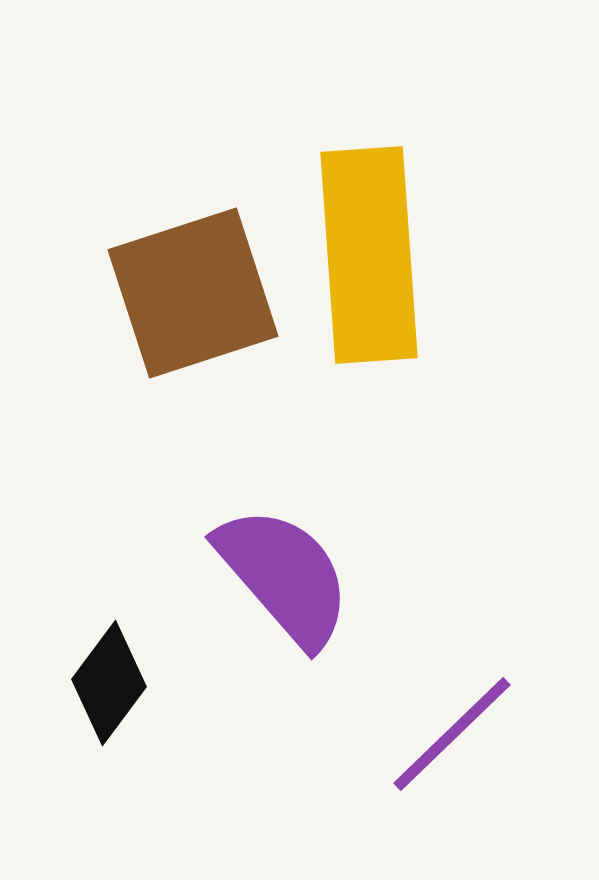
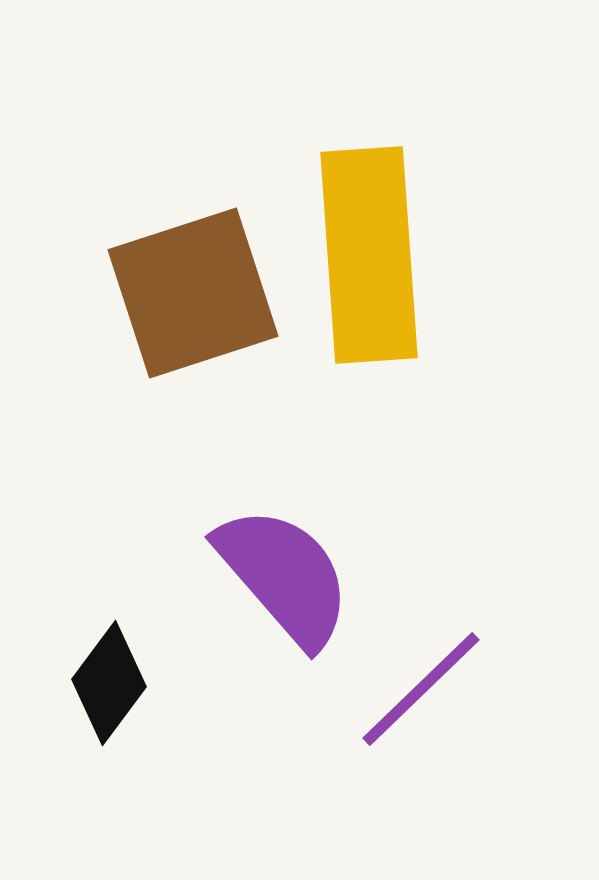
purple line: moved 31 px left, 45 px up
